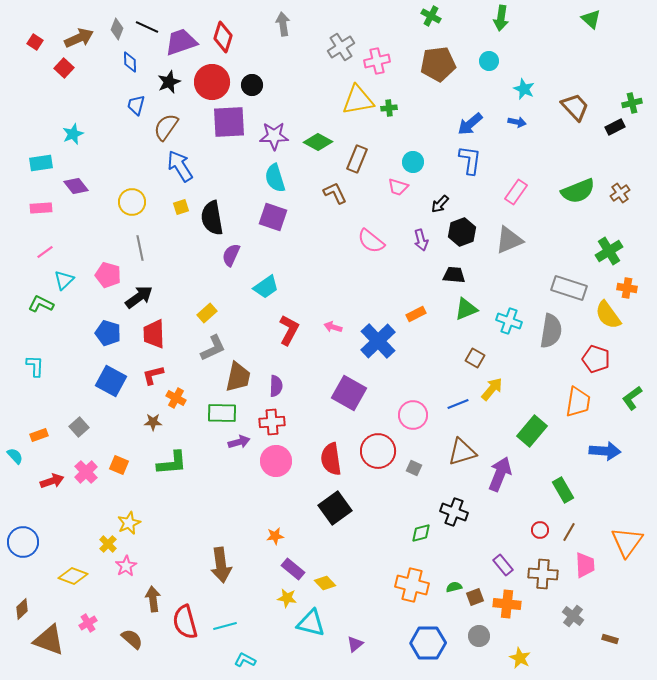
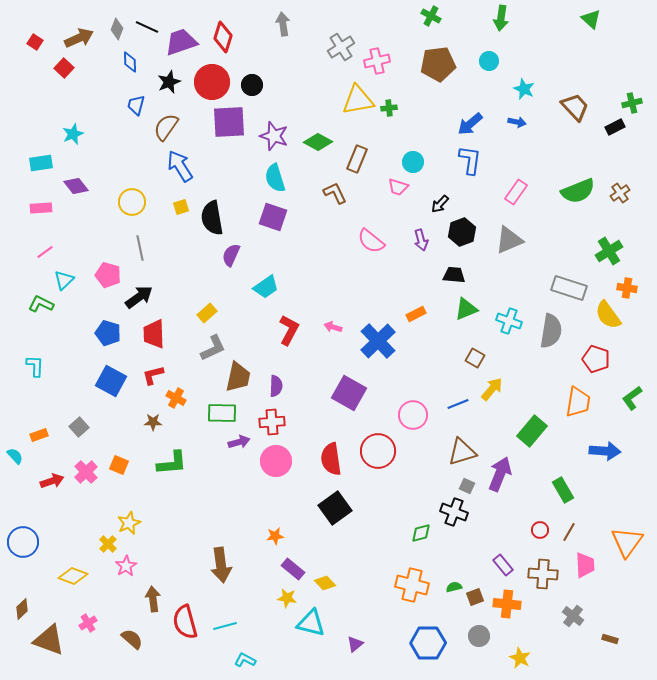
purple star at (274, 136): rotated 20 degrees clockwise
gray square at (414, 468): moved 53 px right, 18 px down
